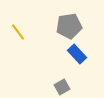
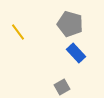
gray pentagon: moved 1 px right, 2 px up; rotated 25 degrees clockwise
blue rectangle: moved 1 px left, 1 px up
